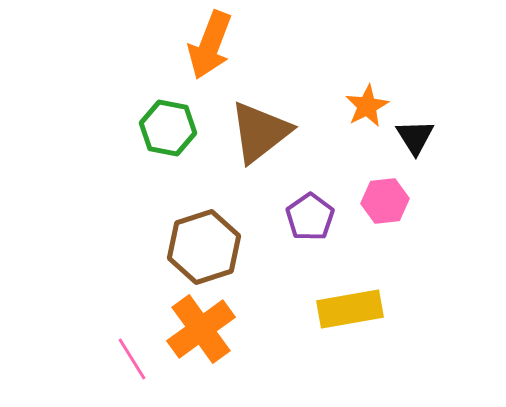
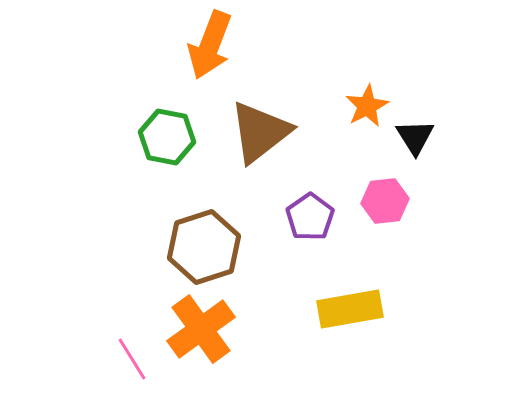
green hexagon: moved 1 px left, 9 px down
